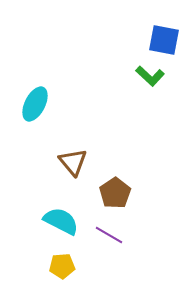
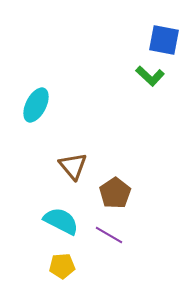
cyan ellipse: moved 1 px right, 1 px down
brown triangle: moved 4 px down
